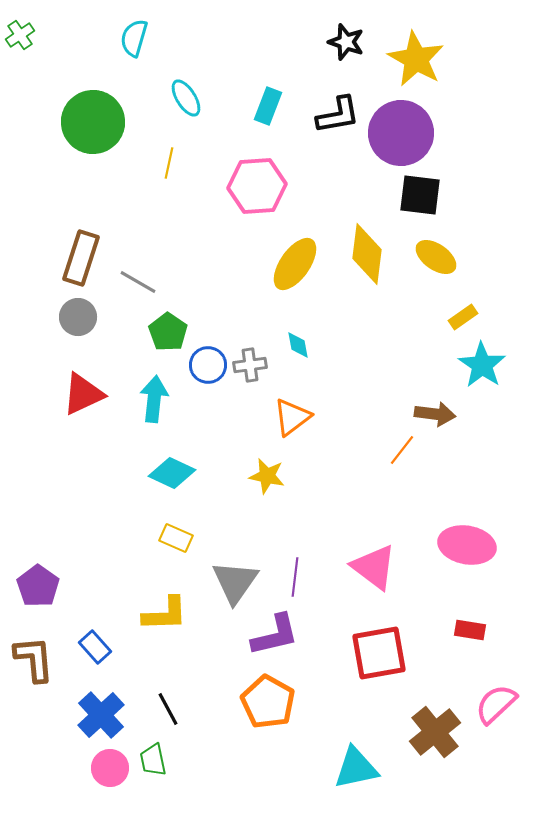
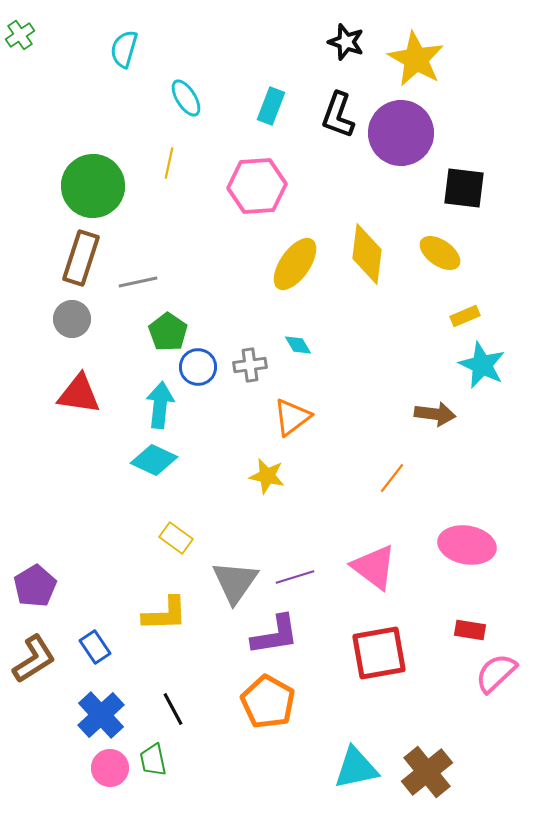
cyan semicircle at (134, 38): moved 10 px left, 11 px down
cyan rectangle at (268, 106): moved 3 px right
black L-shape at (338, 115): rotated 120 degrees clockwise
green circle at (93, 122): moved 64 px down
black square at (420, 195): moved 44 px right, 7 px up
yellow ellipse at (436, 257): moved 4 px right, 4 px up
gray line at (138, 282): rotated 42 degrees counterclockwise
gray circle at (78, 317): moved 6 px left, 2 px down
yellow rectangle at (463, 317): moved 2 px right, 1 px up; rotated 12 degrees clockwise
cyan diamond at (298, 345): rotated 20 degrees counterclockwise
blue circle at (208, 365): moved 10 px left, 2 px down
cyan star at (482, 365): rotated 9 degrees counterclockwise
red triangle at (83, 394): moved 4 px left; rotated 33 degrees clockwise
cyan arrow at (154, 399): moved 6 px right, 6 px down
orange line at (402, 450): moved 10 px left, 28 px down
cyan diamond at (172, 473): moved 18 px left, 13 px up
yellow rectangle at (176, 538): rotated 12 degrees clockwise
purple line at (295, 577): rotated 66 degrees clockwise
purple pentagon at (38, 586): moved 3 px left; rotated 6 degrees clockwise
purple L-shape at (275, 635): rotated 4 degrees clockwise
blue rectangle at (95, 647): rotated 8 degrees clockwise
brown L-shape at (34, 659): rotated 63 degrees clockwise
pink semicircle at (496, 704): moved 31 px up
black line at (168, 709): moved 5 px right
brown cross at (435, 732): moved 8 px left, 40 px down
